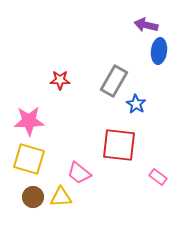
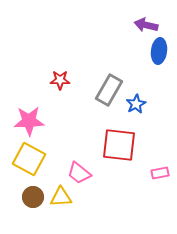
gray rectangle: moved 5 px left, 9 px down
blue star: rotated 12 degrees clockwise
yellow square: rotated 12 degrees clockwise
pink rectangle: moved 2 px right, 4 px up; rotated 48 degrees counterclockwise
